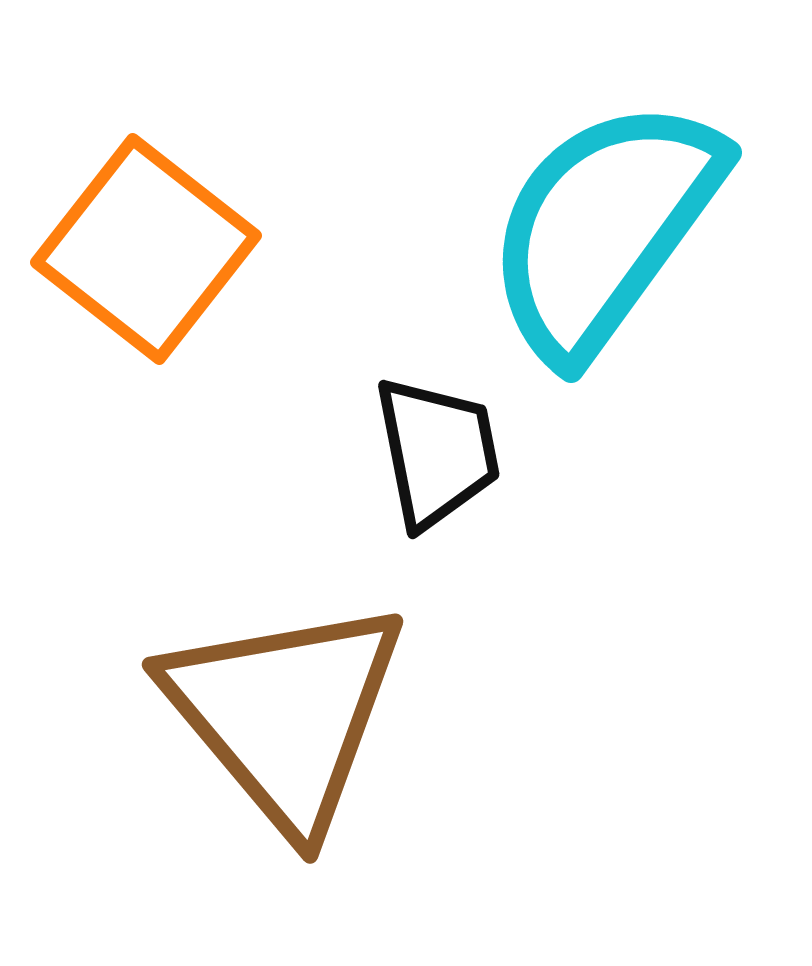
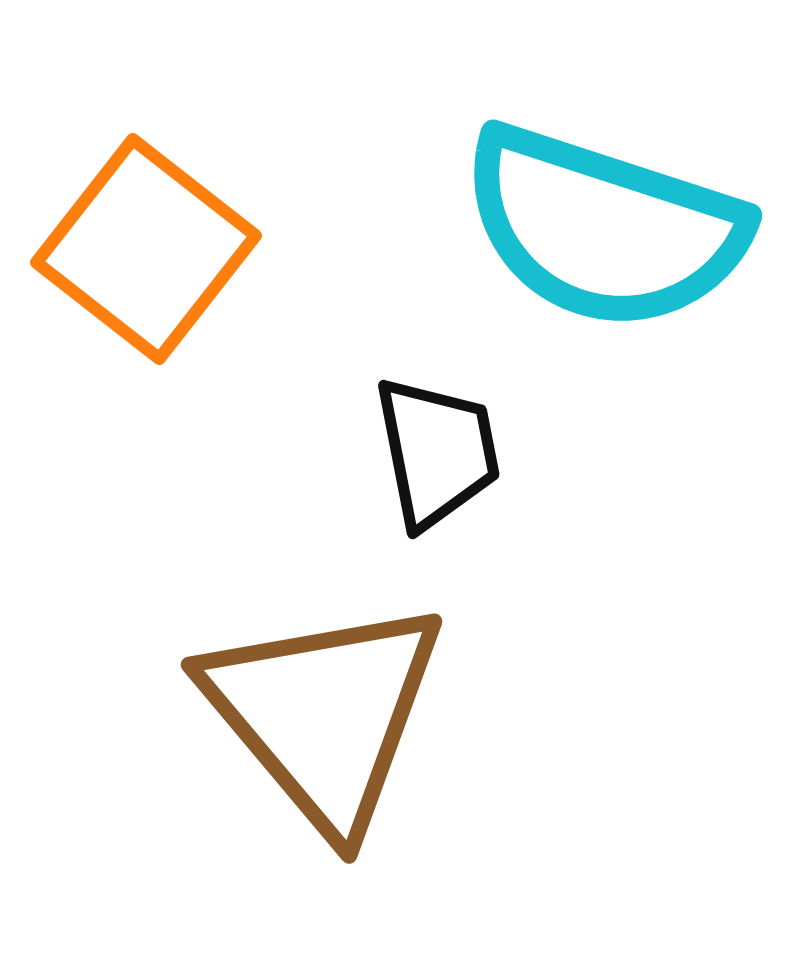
cyan semicircle: rotated 108 degrees counterclockwise
brown triangle: moved 39 px right
